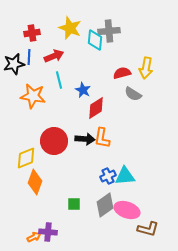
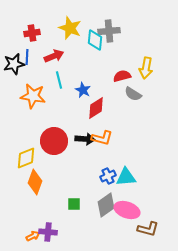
blue line: moved 2 px left
red semicircle: moved 3 px down
orange L-shape: rotated 85 degrees counterclockwise
cyan triangle: moved 1 px right, 1 px down
gray diamond: moved 1 px right
orange arrow: moved 1 px left, 1 px up
